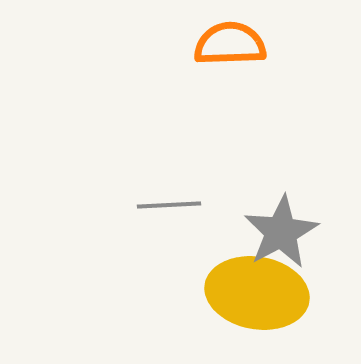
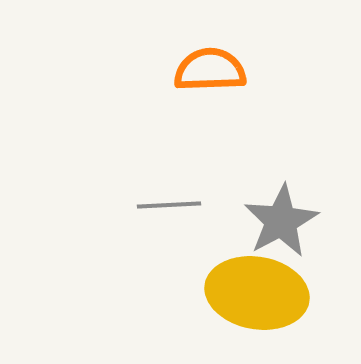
orange semicircle: moved 20 px left, 26 px down
gray star: moved 11 px up
